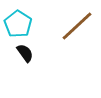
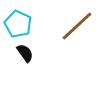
cyan pentagon: rotated 8 degrees counterclockwise
